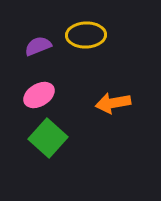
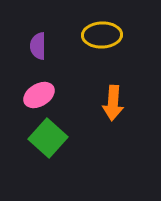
yellow ellipse: moved 16 px right
purple semicircle: rotated 68 degrees counterclockwise
orange arrow: rotated 76 degrees counterclockwise
